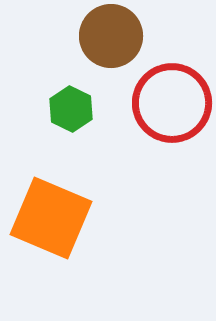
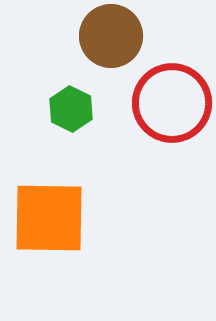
orange square: moved 2 px left; rotated 22 degrees counterclockwise
